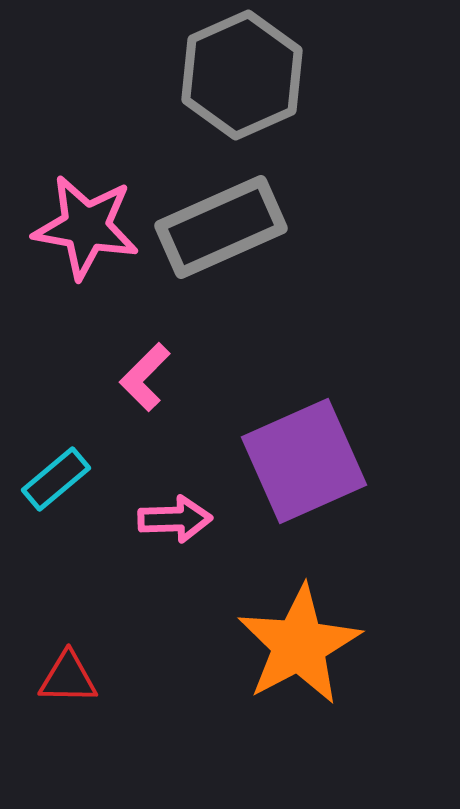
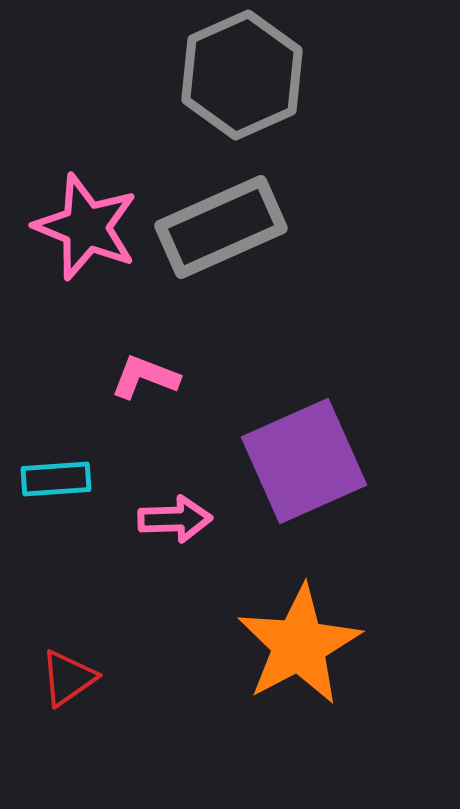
pink star: rotated 12 degrees clockwise
pink L-shape: rotated 66 degrees clockwise
cyan rectangle: rotated 36 degrees clockwise
red triangle: rotated 36 degrees counterclockwise
